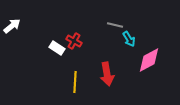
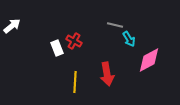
white rectangle: rotated 35 degrees clockwise
